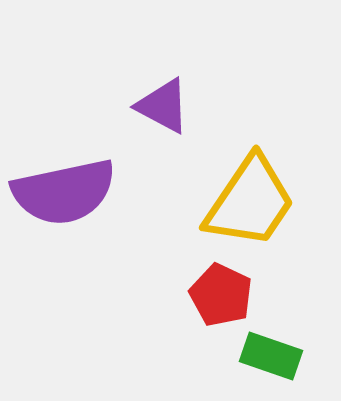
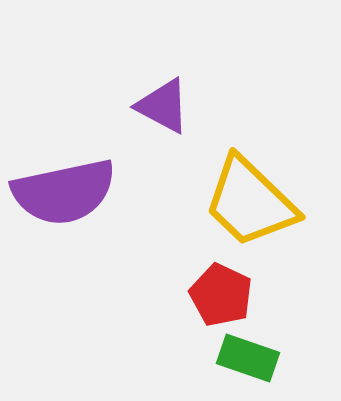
yellow trapezoid: rotated 100 degrees clockwise
green rectangle: moved 23 px left, 2 px down
